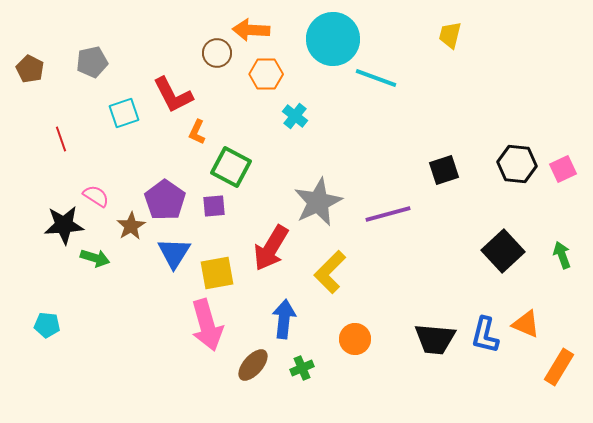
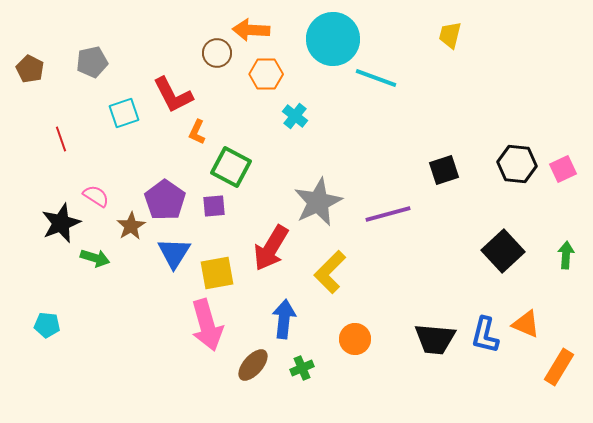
black star at (64, 225): moved 3 px left, 2 px up; rotated 18 degrees counterclockwise
green arrow at (562, 255): moved 4 px right; rotated 24 degrees clockwise
